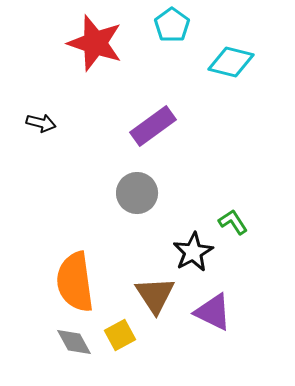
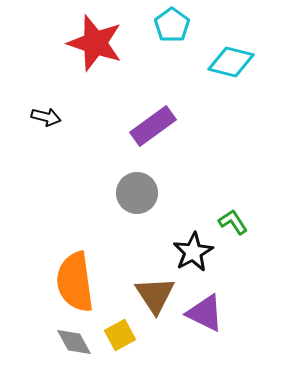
black arrow: moved 5 px right, 6 px up
purple triangle: moved 8 px left, 1 px down
